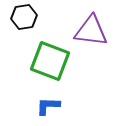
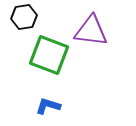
green square: moved 1 px left, 6 px up
blue L-shape: rotated 15 degrees clockwise
